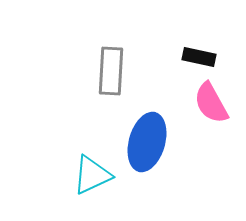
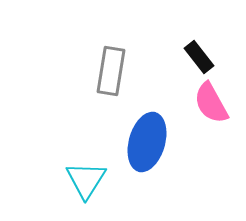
black rectangle: rotated 40 degrees clockwise
gray rectangle: rotated 6 degrees clockwise
cyan triangle: moved 6 px left, 5 px down; rotated 33 degrees counterclockwise
